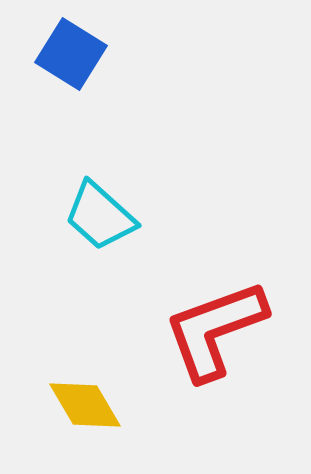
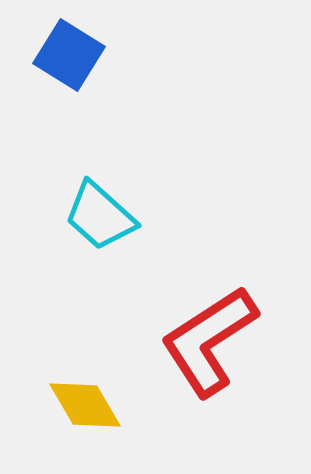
blue square: moved 2 px left, 1 px down
red L-shape: moved 6 px left, 11 px down; rotated 13 degrees counterclockwise
